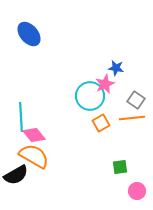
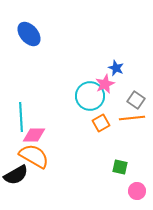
blue star: rotated 14 degrees clockwise
pink diamond: rotated 50 degrees counterclockwise
green square: rotated 21 degrees clockwise
